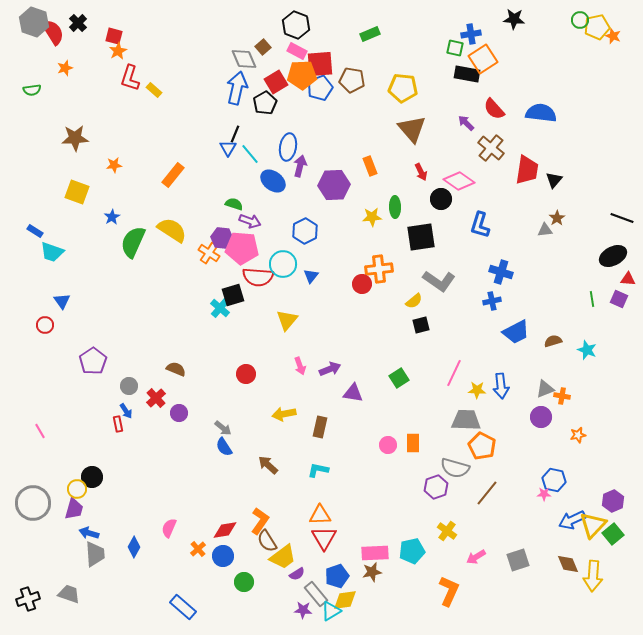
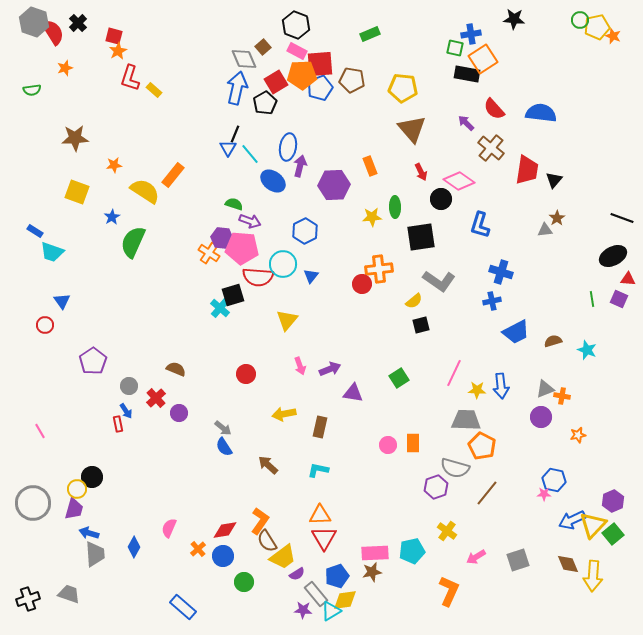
yellow semicircle at (172, 230): moved 27 px left, 39 px up
